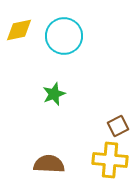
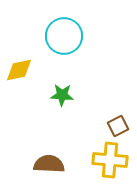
yellow diamond: moved 40 px down
green star: moved 8 px right, 1 px down; rotated 25 degrees clockwise
